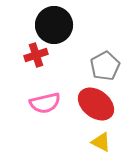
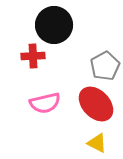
red cross: moved 3 px left, 1 px down; rotated 15 degrees clockwise
red ellipse: rotated 9 degrees clockwise
yellow triangle: moved 4 px left, 1 px down
